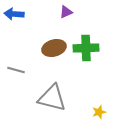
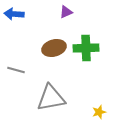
gray triangle: moved 1 px left; rotated 24 degrees counterclockwise
